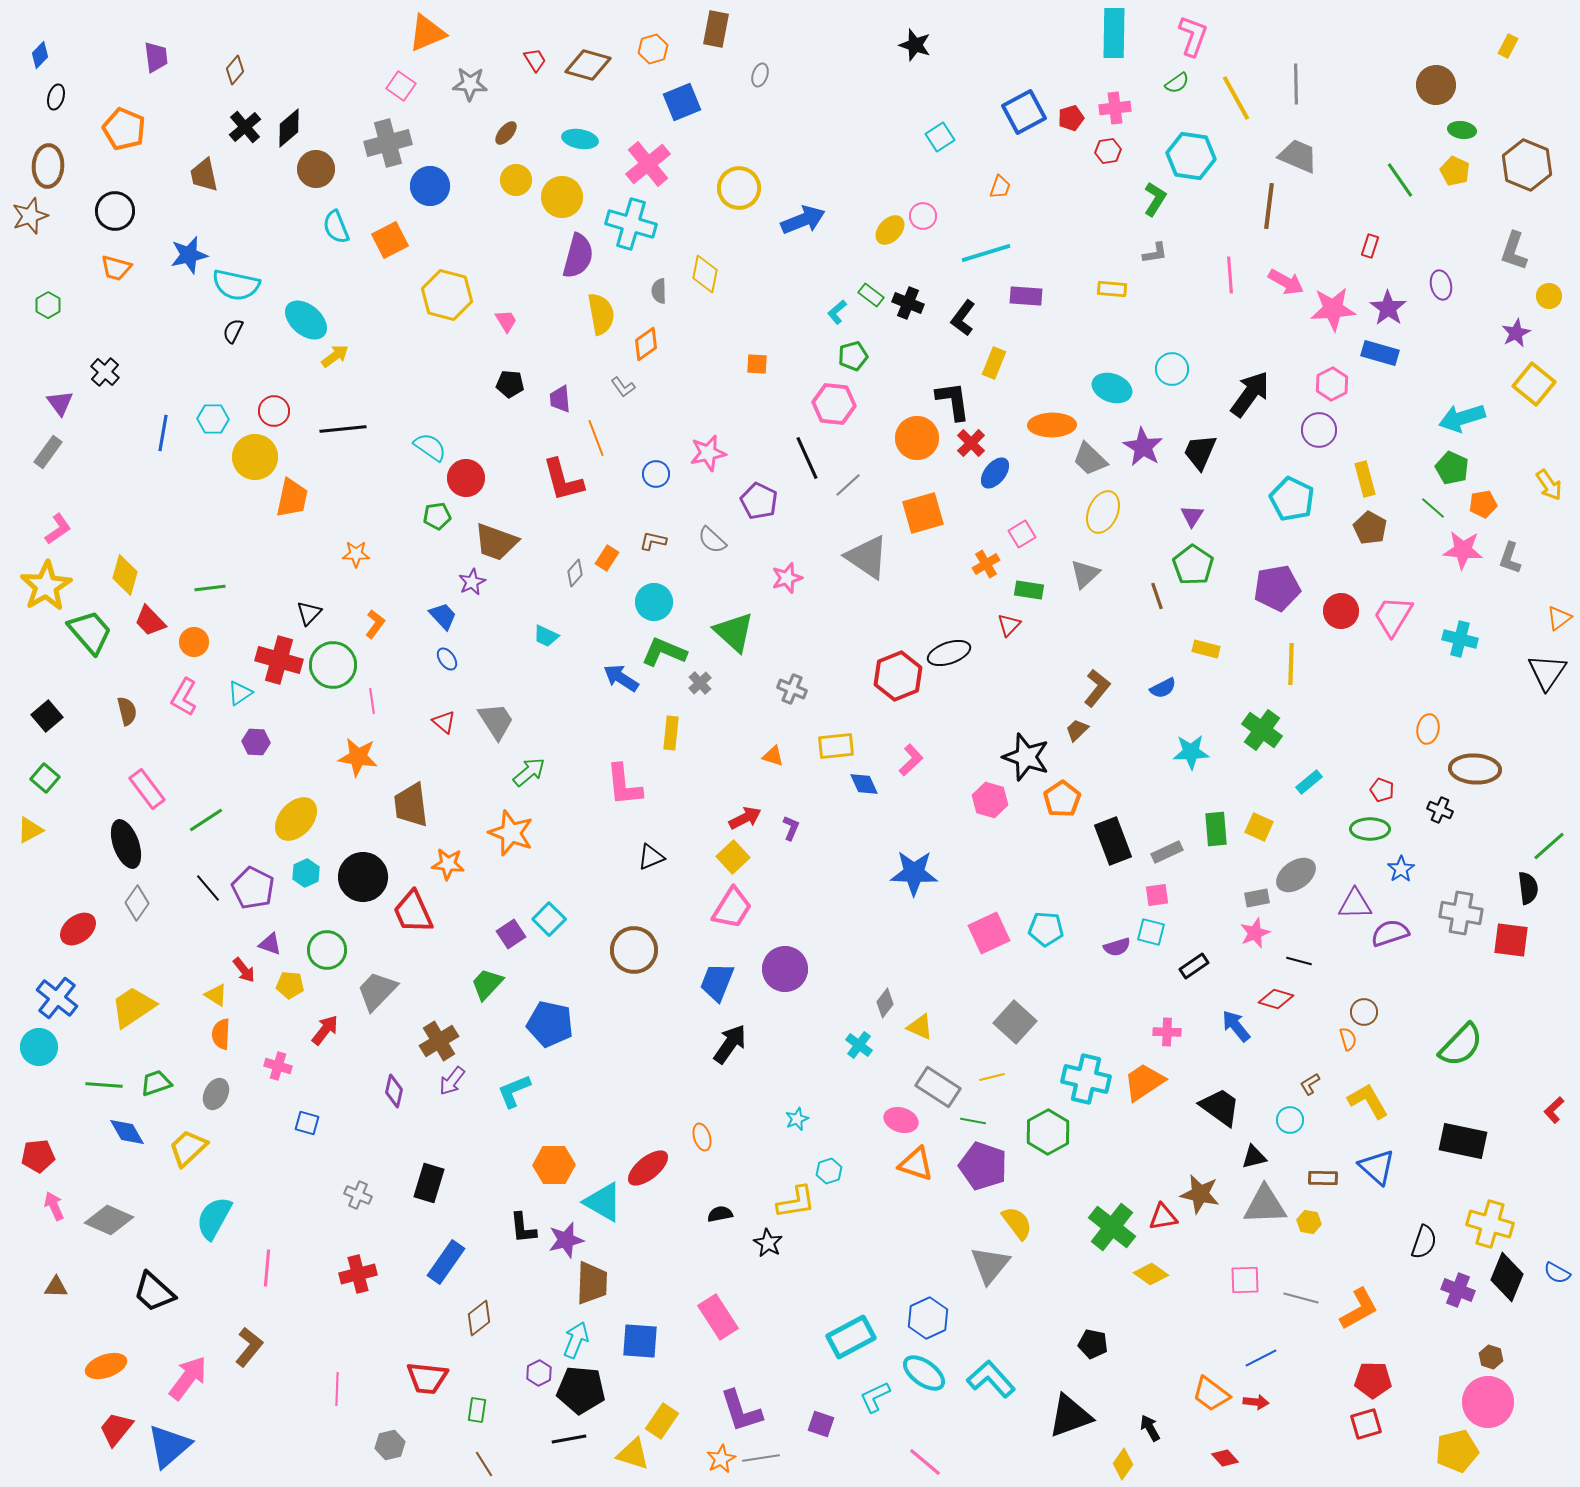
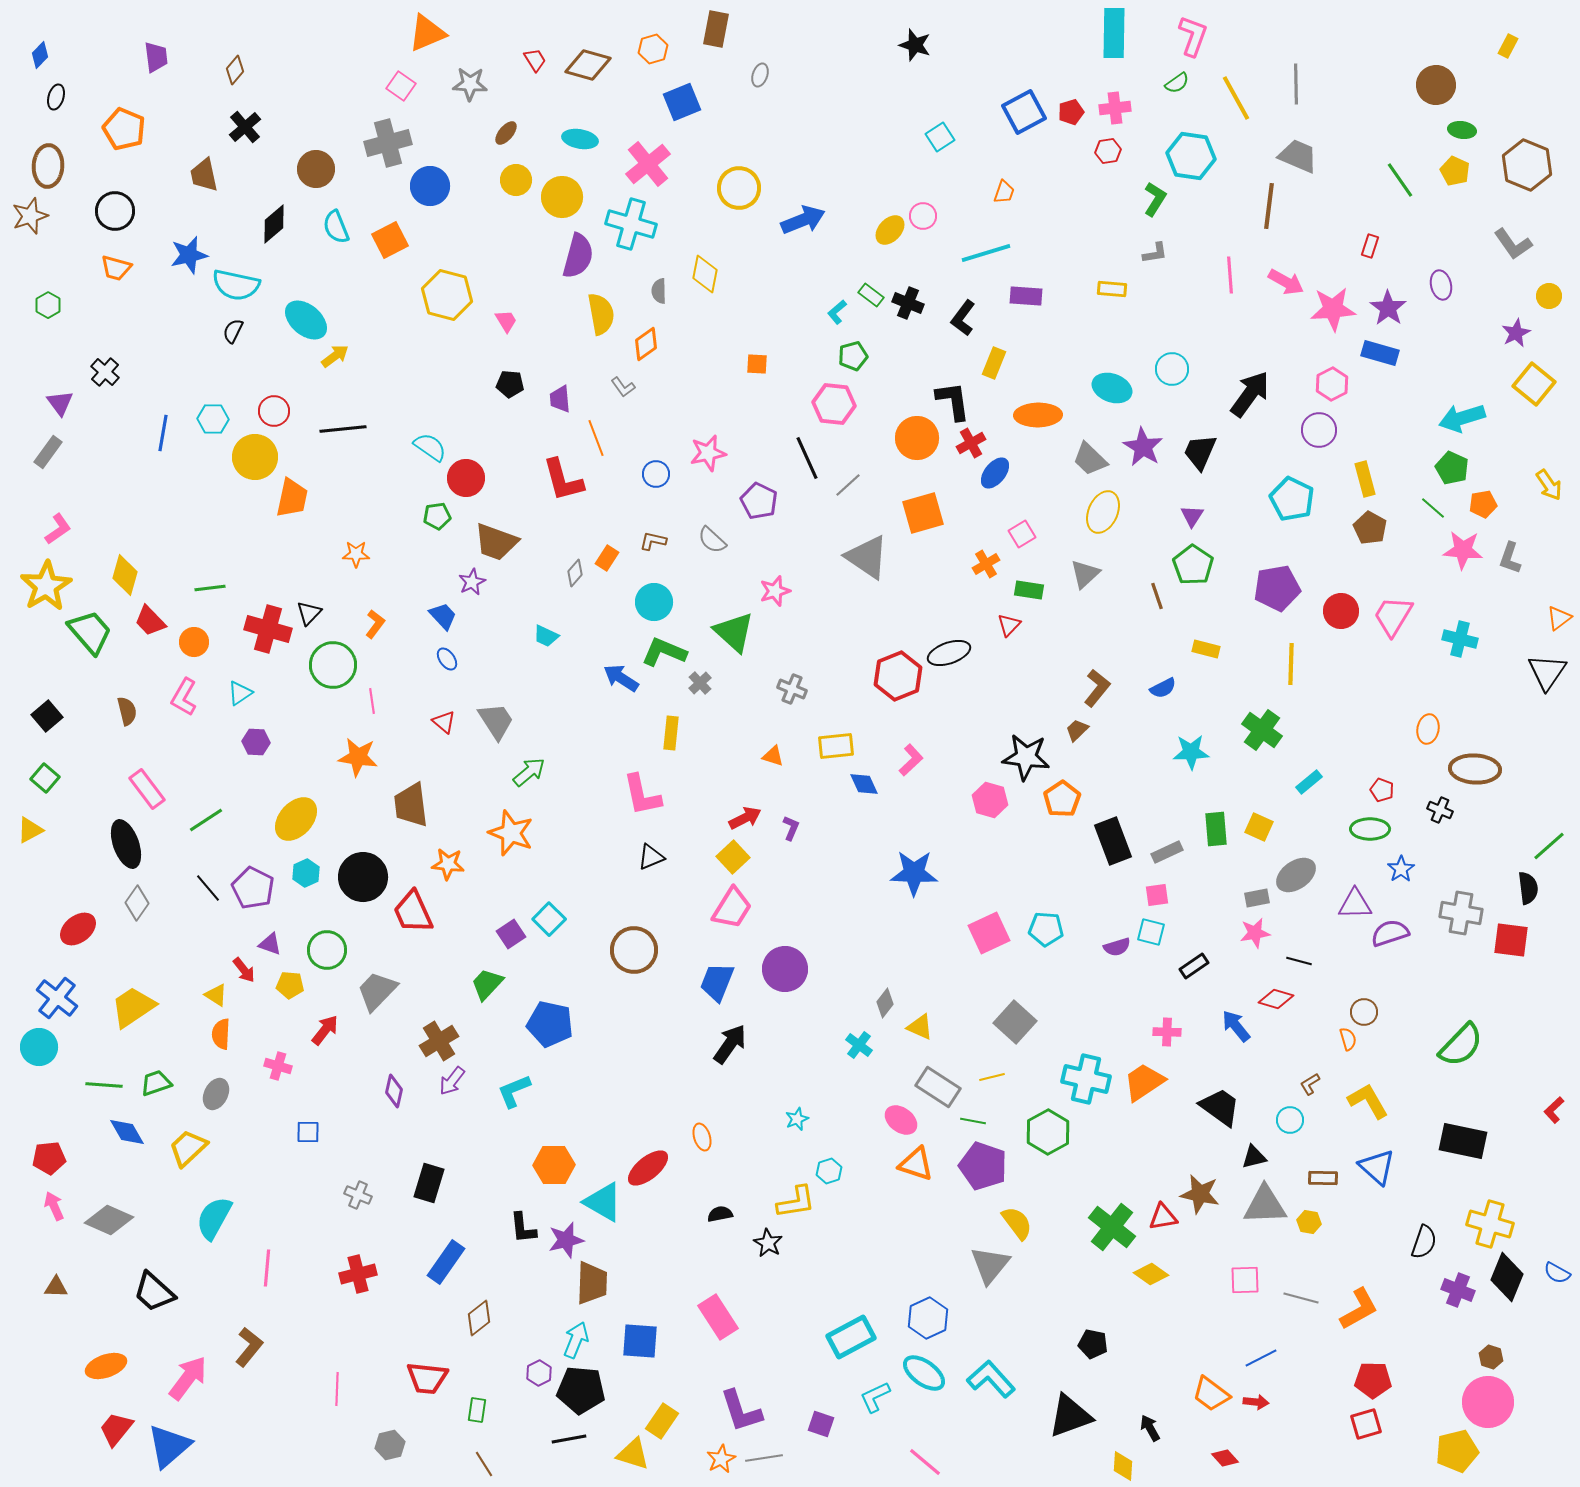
red pentagon at (1071, 118): moved 6 px up
black diamond at (289, 128): moved 15 px left, 96 px down
orange trapezoid at (1000, 187): moved 4 px right, 5 px down
gray L-shape at (1514, 251): moved 1 px left, 7 px up; rotated 54 degrees counterclockwise
orange ellipse at (1052, 425): moved 14 px left, 10 px up
red cross at (971, 443): rotated 16 degrees clockwise
pink star at (787, 578): moved 12 px left, 13 px down
red cross at (279, 660): moved 11 px left, 31 px up
black star at (1026, 757): rotated 12 degrees counterclockwise
pink L-shape at (624, 785): moved 18 px right, 10 px down; rotated 6 degrees counterclockwise
pink star at (1255, 933): rotated 12 degrees clockwise
pink ellipse at (901, 1120): rotated 20 degrees clockwise
blue square at (307, 1123): moved 1 px right, 9 px down; rotated 15 degrees counterclockwise
red pentagon at (38, 1156): moved 11 px right, 2 px down
gray line at (761, 1458): moved 3 px right
yellow diamond at (1123, 1464): moved 2 px down; rotated 32 degrees counterclockwise
